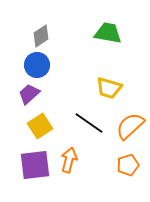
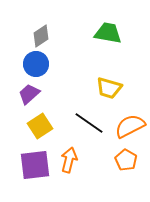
blue circle: moved 1 px left, 1 px up
orange semicircle: rotated 16 degrees clockwise
orange pentagon: moved 2 px left, 5 px up; rotated 25 degrees counterclockwise
